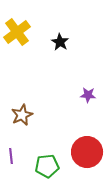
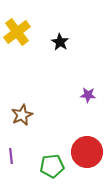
green pentagon: moved 5 px right
